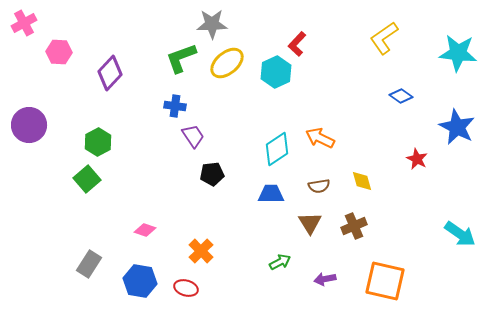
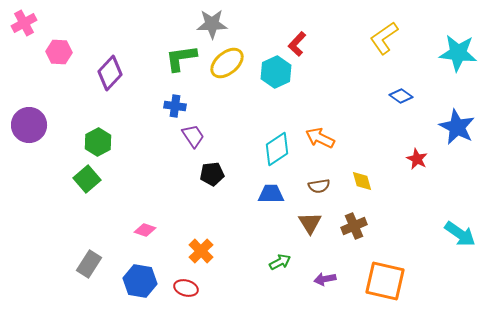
green L-shape: rotated 12 degrees clockwise
